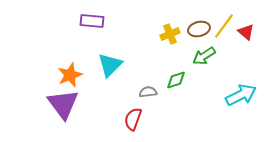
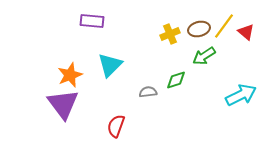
red semicircle: moved 17 px left, 7 px down
